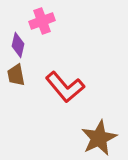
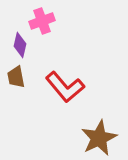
purple diamond: moved 2 px right
brown trapezoid: moved 2 px down
